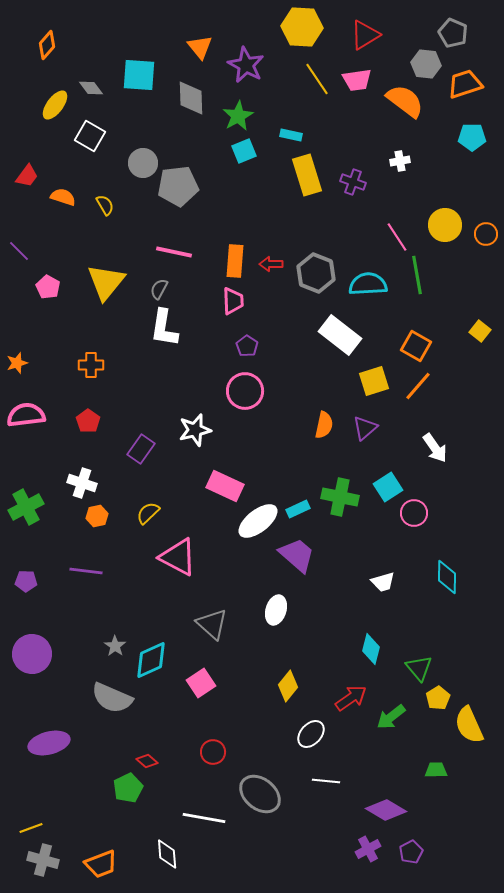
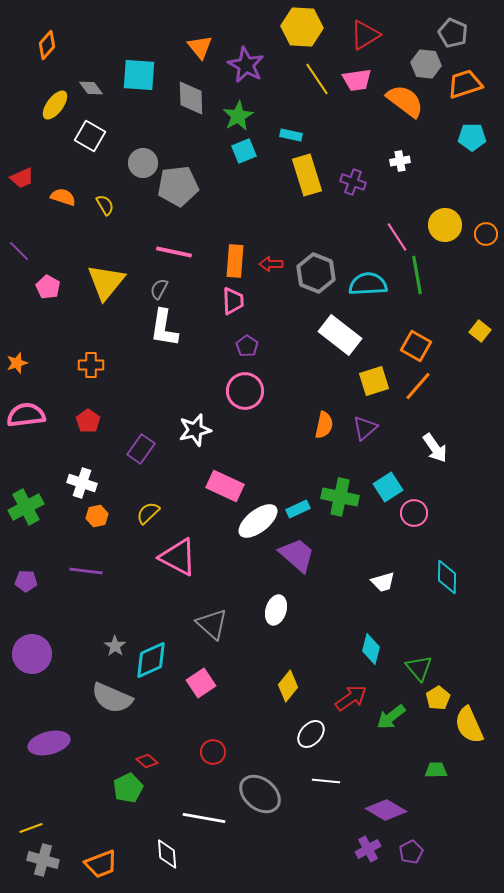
red trapezoid at (27, 176): moved 5 px left, 2 px down; rotated 30 degrees clockwise
